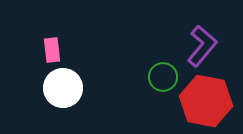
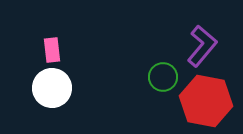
white circle: moved 11 px left
